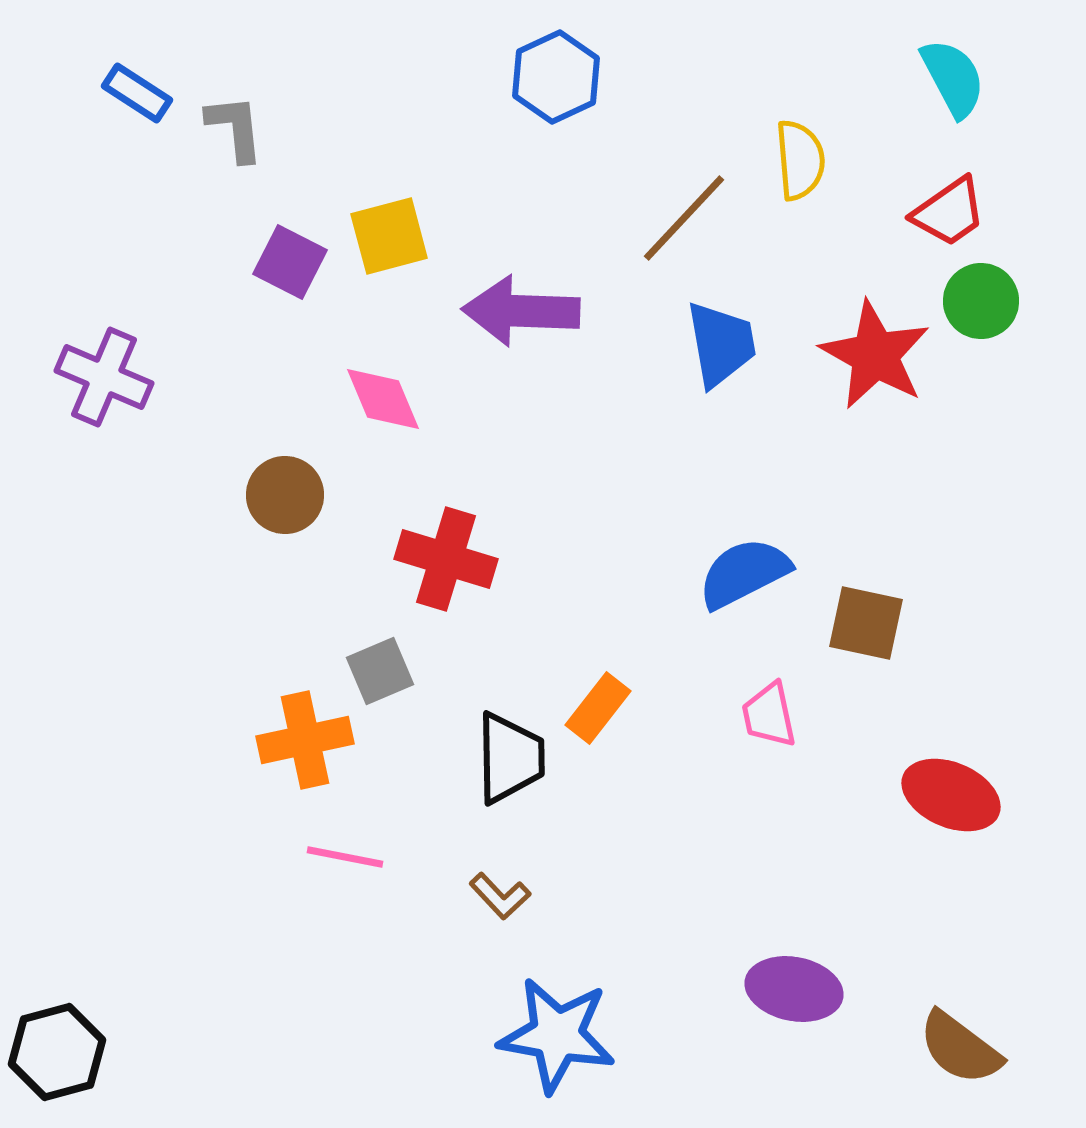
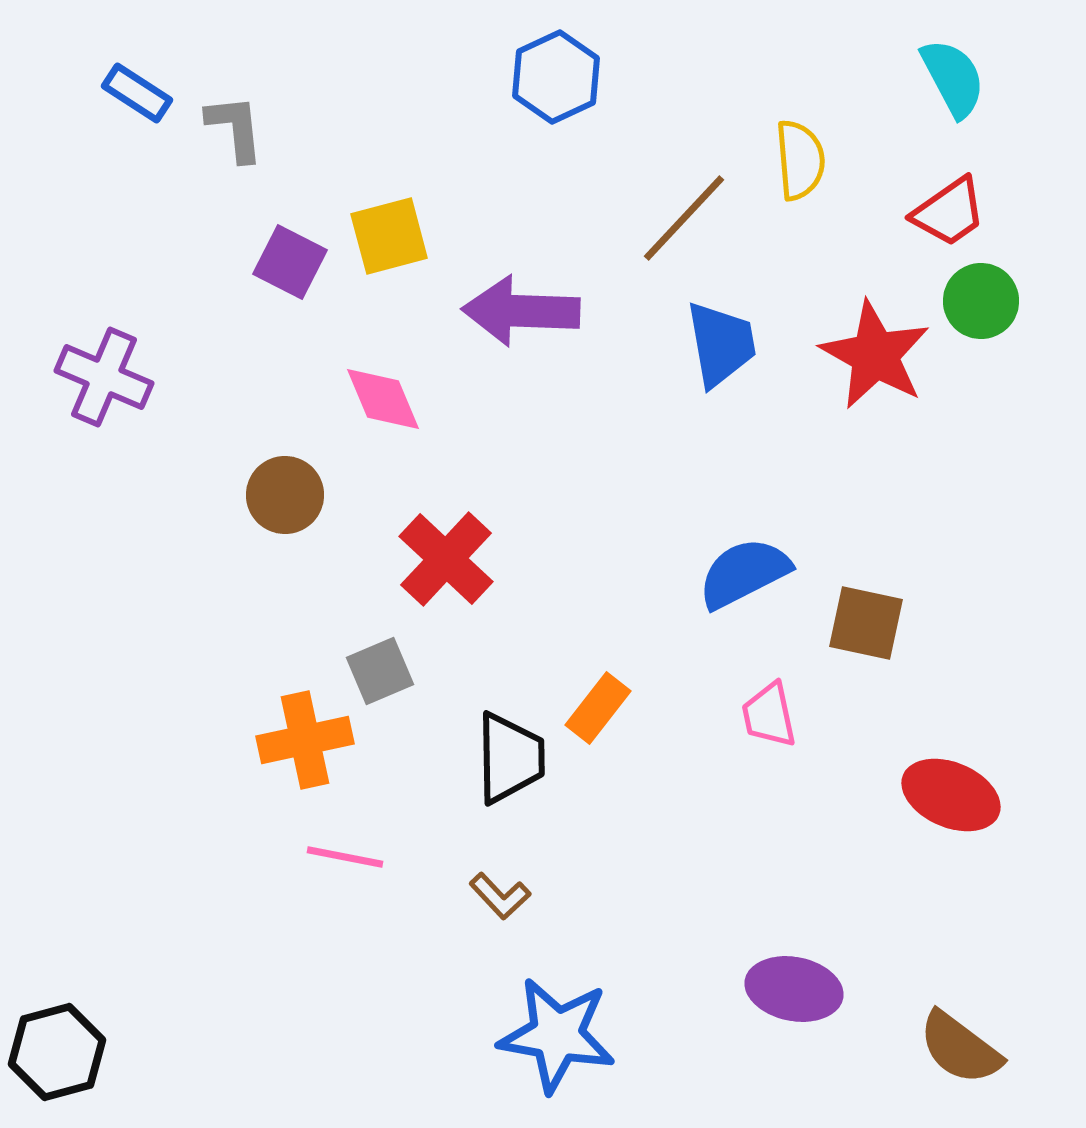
red cross: rotated 26 degrees clockwise
